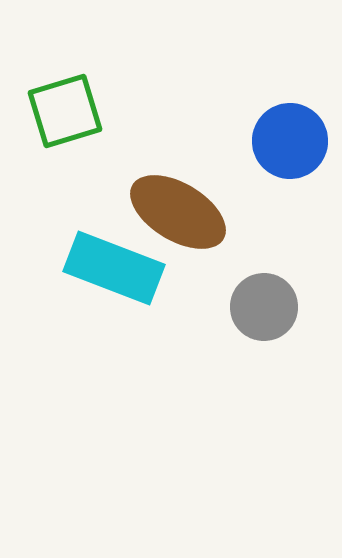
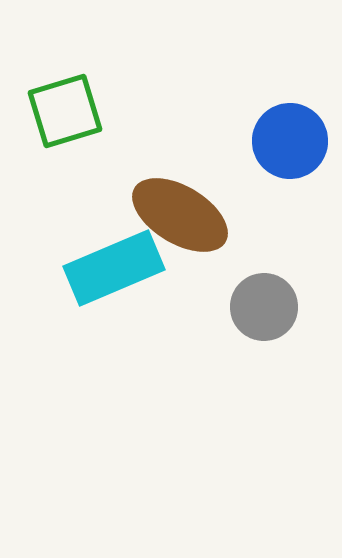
brown ellipse: moved 2 px right, 3 px down
cyan rectangle: rotated 44 degrees counterclockwise
